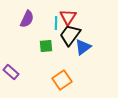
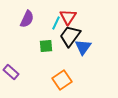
cyan line: rotated 24 degrees clockwise
black trapezoid: moved 1 px down
blue triangle: rotated 18 degrees counterclockwise
